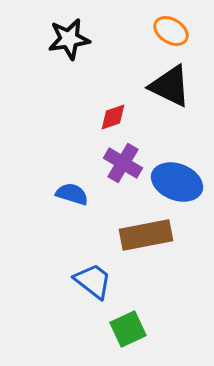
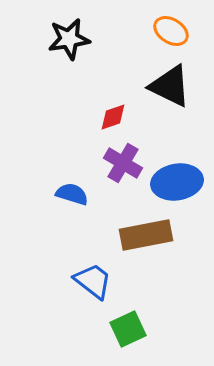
blue ellipse: rotated 30 degrees counterclockwise
